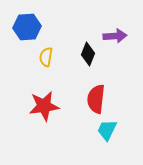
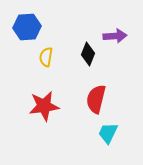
red semicircle: rotated 8 degrees clockwise
cyan trapezoid: moved 1 px right, 3 px down
